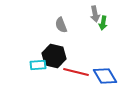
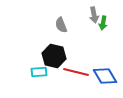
gray arrow: moved 1 px left, 1 px down
cyan rectangle: moved 1 px right, 7 px down
